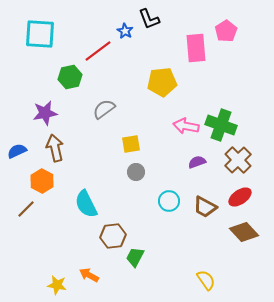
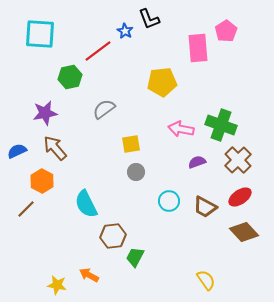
pink rectangle: moved 2 px right
pink arrow: moved 5 px left, 3 px down
brown arrow: rotated 28 degrees counterclockwise
